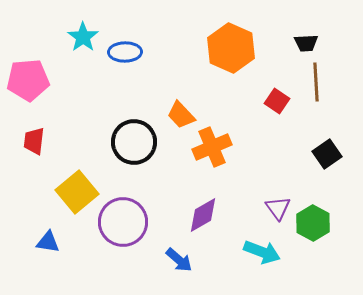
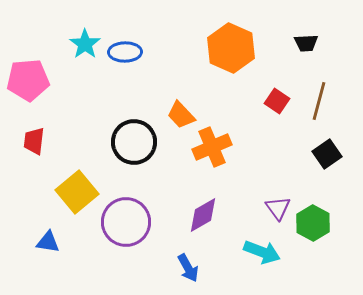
cyan star: moved 2 px right, 7 px down
brown line: moved 3 px right, 19 px down; rotated 18 degrees clockwise
purple circle: moved 3 px right
blue arrow: moved 9 px right, 8 px down; rotated 20 degrees clockwise
